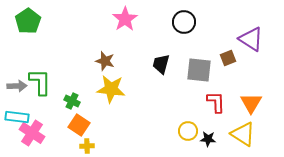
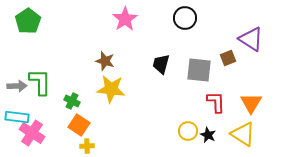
black circle: moved 1 px right, 4 px up
black star: moved 4 px up; rotated 21 degrees clockwise
